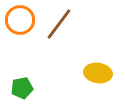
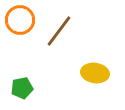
brown line: moved 7 px down
yellow ellipse: moved 3 px left
